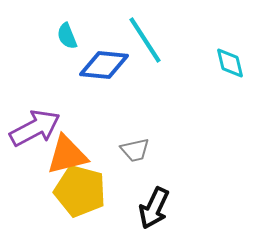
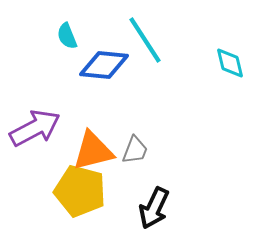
gray trapezoid: rotated 56 degrees counterclockwise
orange triangle: moved 26 px right, 4 px up
